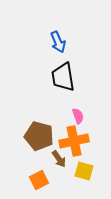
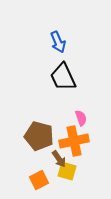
black trapezoid: rotated 16 degrees counterclockwise
pink semicircle: moved 3 px right, 2 px down
yellow square: moved 17 px left
